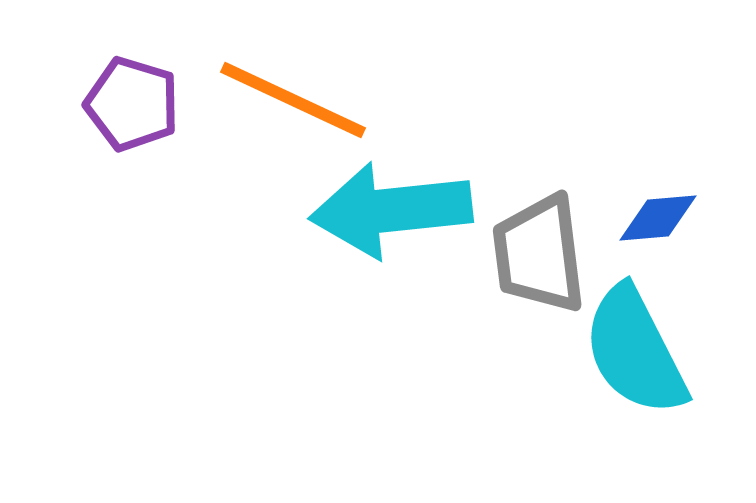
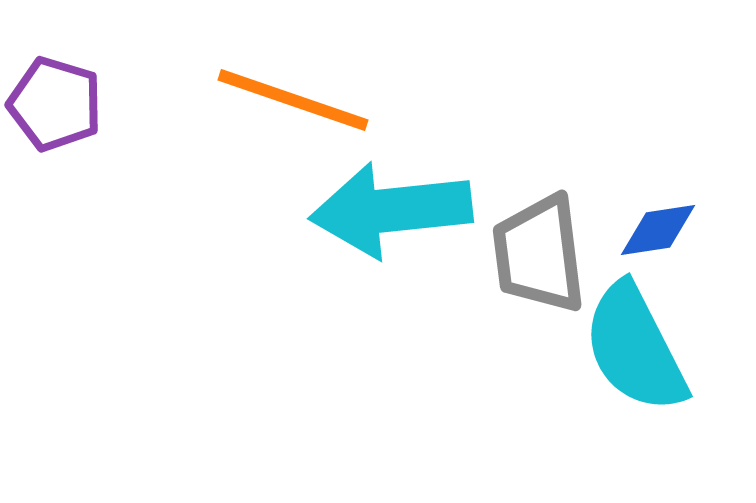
orange line: rotated 6 degrees counterclockwise
purple pentagon: moved 77 px left
blue diamond: moved 12 px down; rotated 4 degrees counterclockwise
cyan semicircle: moved 3 px up
